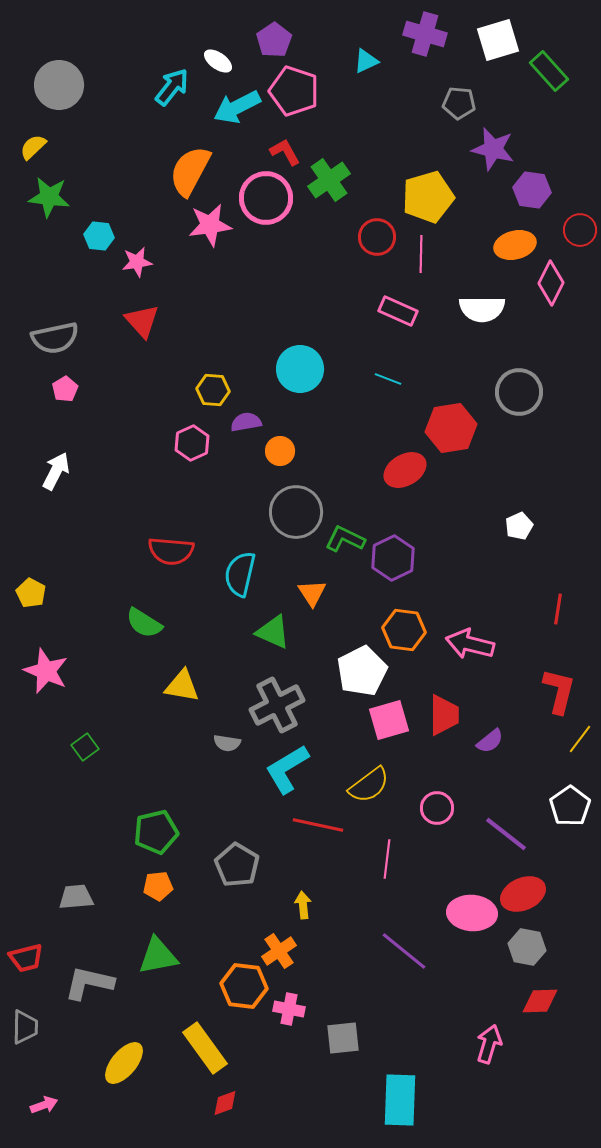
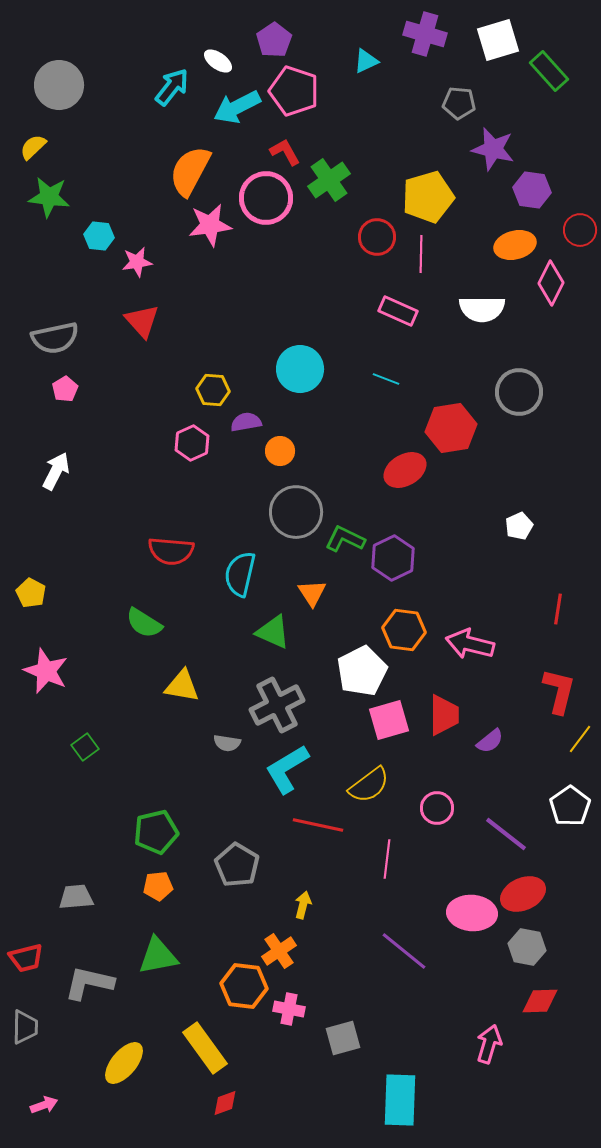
cyan line at (388, 379): moved 2 px left
yellow arrow at (303, 905): rotated 20 degrees clockwise
gray square at (343, 1038): rotated 9 degrees counterclockwise
